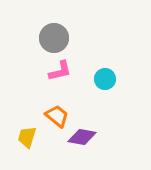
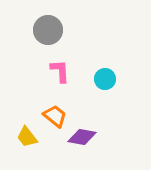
gray circle: moved 6 px left, 8 px up
pink L-shape: rotated 80 degrees counterclockwise
orange trapezoid: moved 2 px left
yellow trapezoid: rotated 55 degrees counterclockwise
